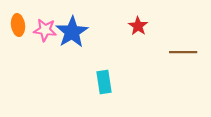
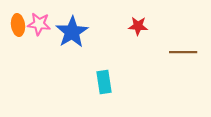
red star: rotated 30 degrees counterclockwise
pink star: moved 6 px left, 6 px up
